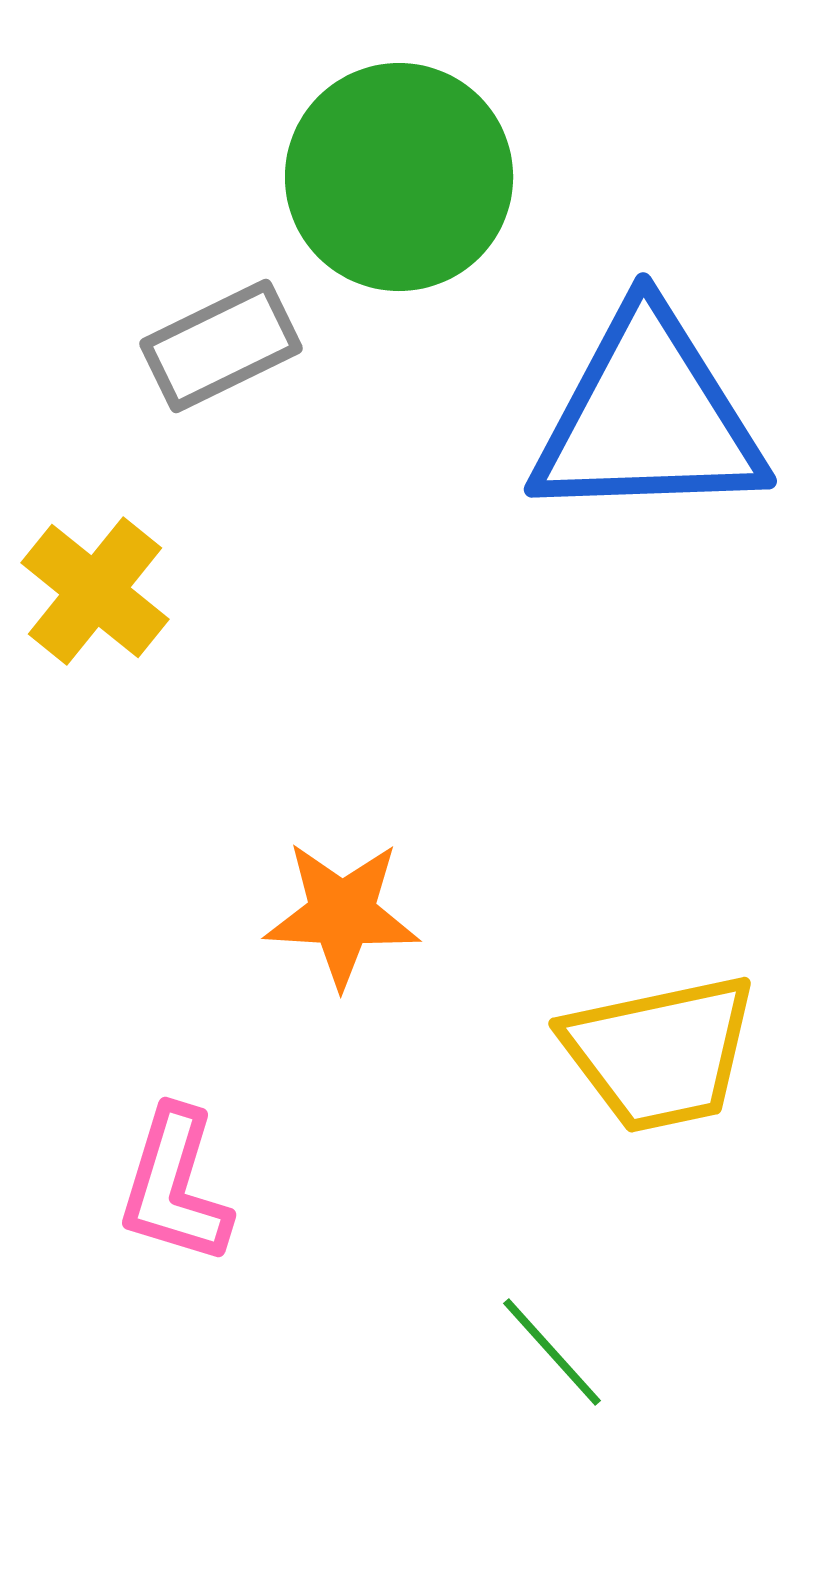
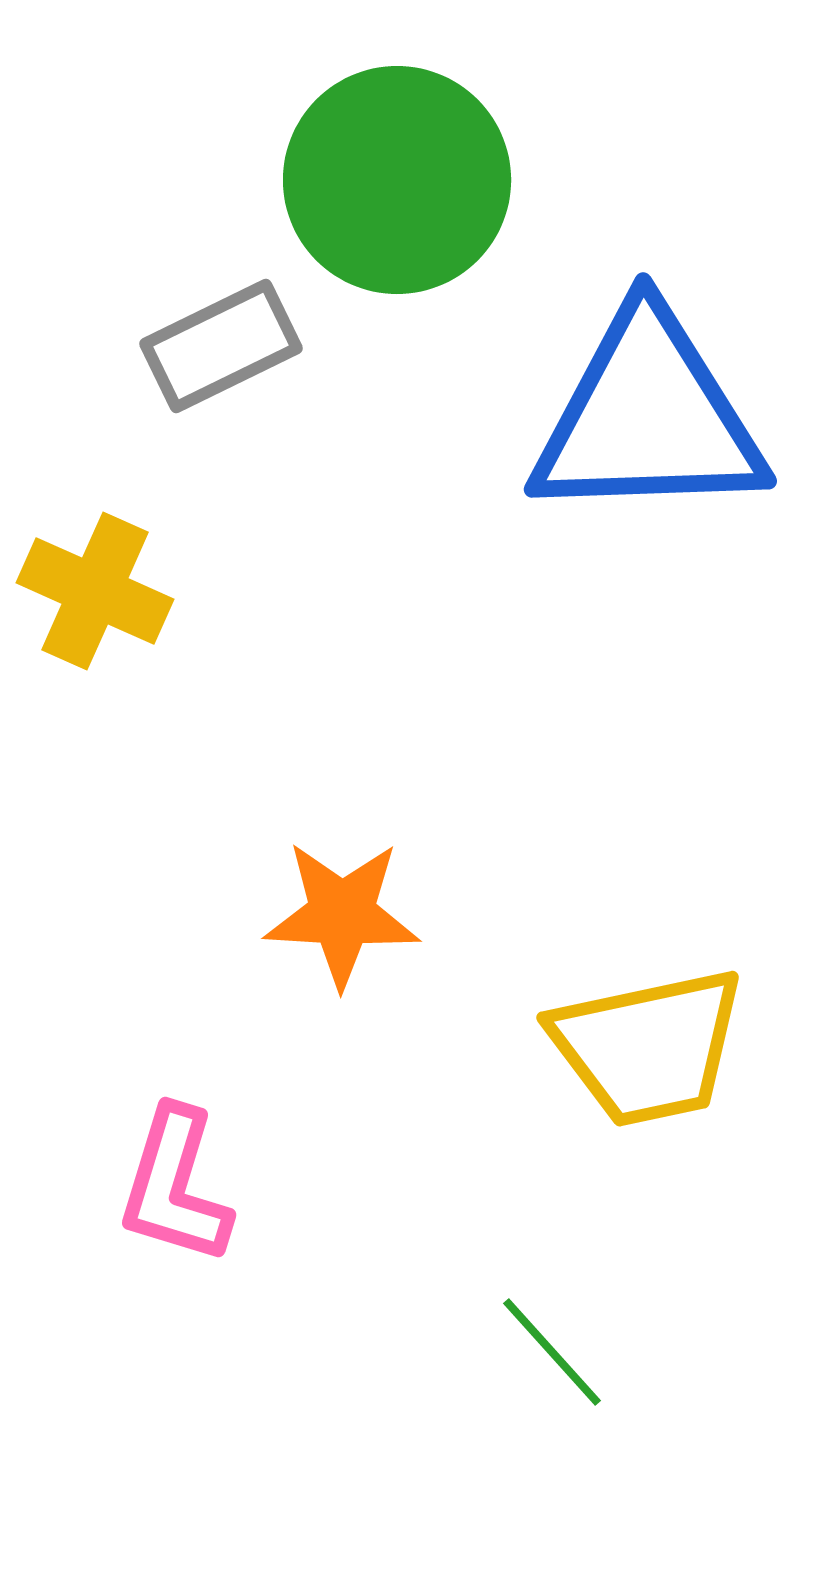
green circle: moved 2 px left, 3 px down
yellow cross: rotated 15 degrees counterclockwise
yellow trapezoid: moved 12 px left, 6 px up
